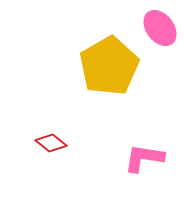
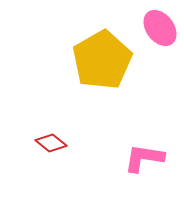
yellow pentagon: moved 7 px left, 6 px up
